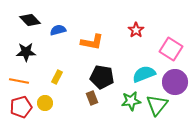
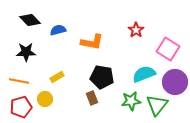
pink square: moved 3 px left
yellow rectangle: rotated 32 degrees clockwise
yellow circle: moved 4 px up
